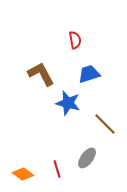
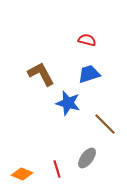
red semicircle: moved 12 px right; rotated 66 degrees counterclockwise
orange diamond: moved 1 px left; rotated 15 degrees counterclockwise
